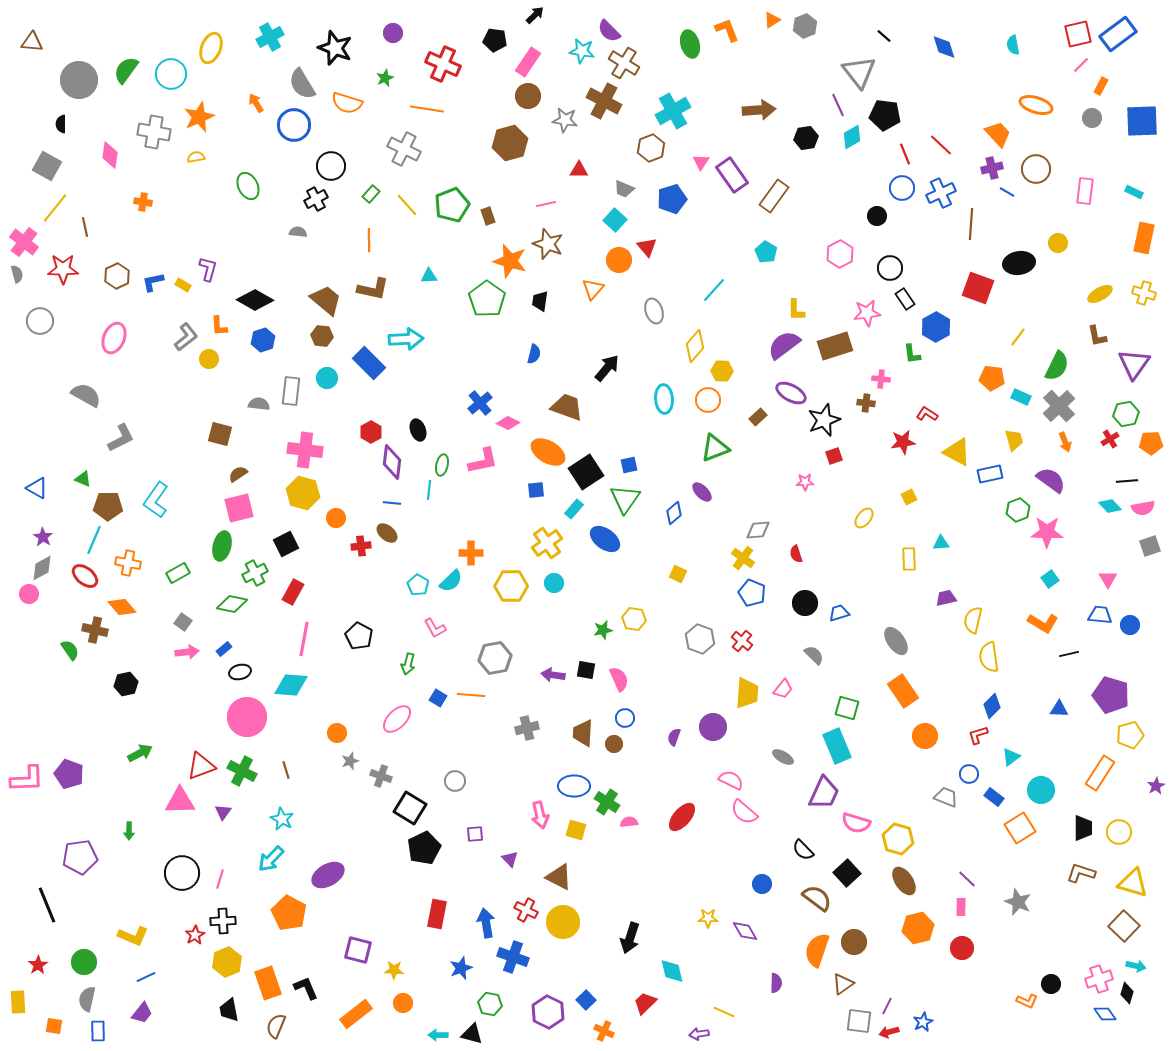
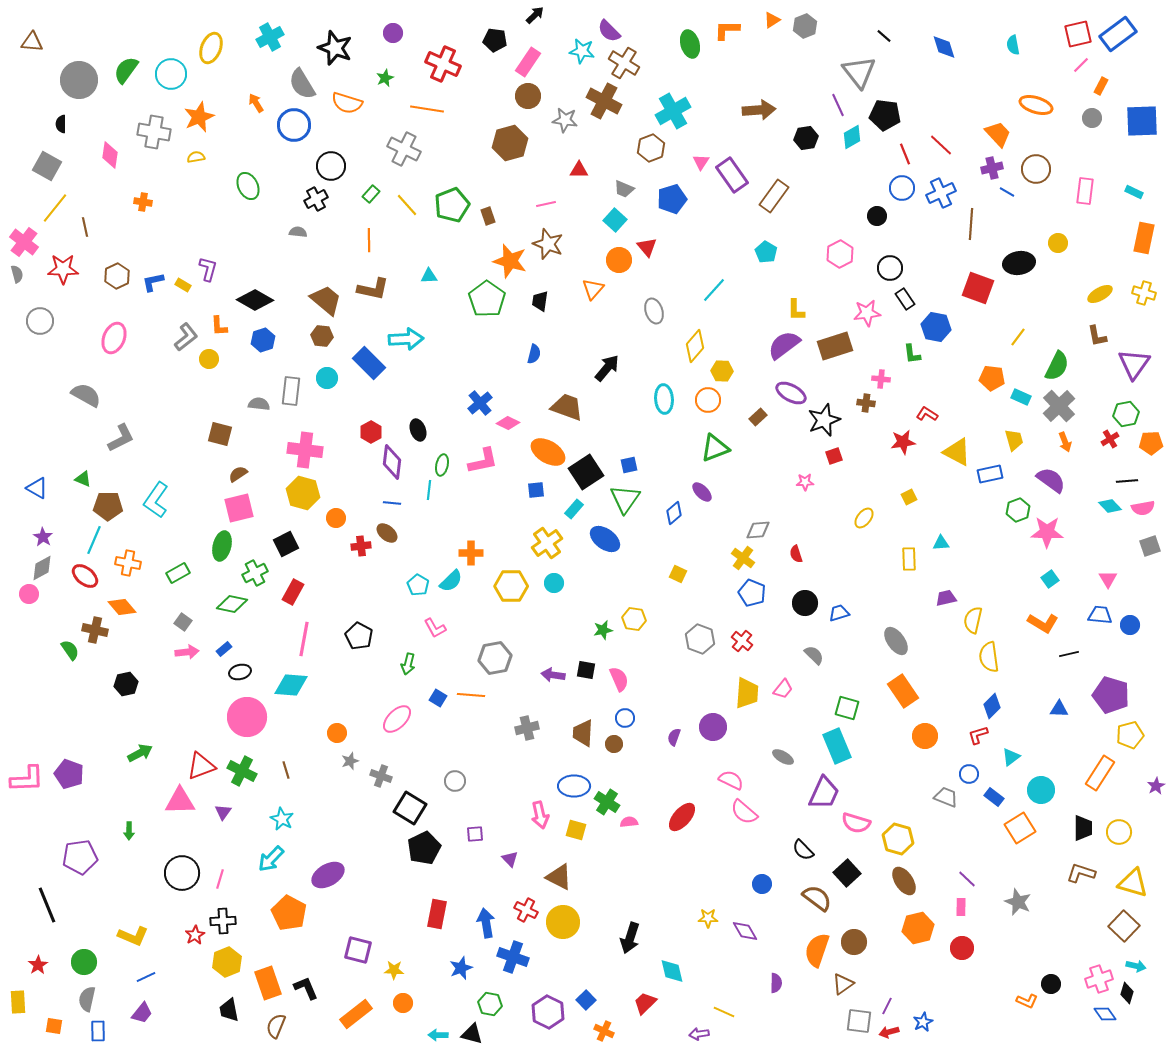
orange L-shape at (727, 30): rotated 68 degrees counterclockwise
blue hexagon at (936, 327): rotated 20 degrees counterclockwise
